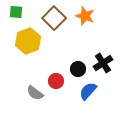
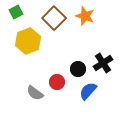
green square: rotated 32 degrees counterclockwise
red circle: moved 1 px right, 1 px down
